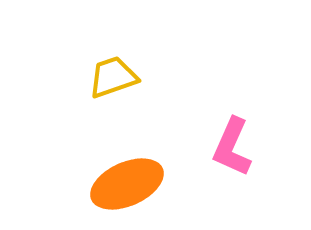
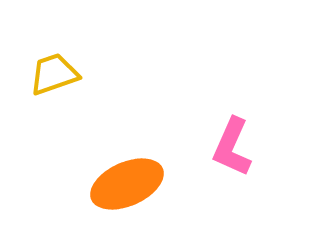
yellow trapezoid: moved 59 px left, 3 px up
